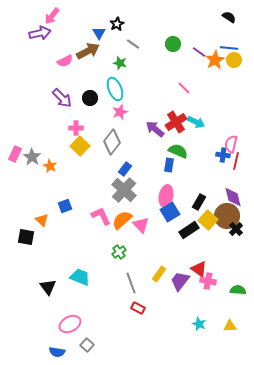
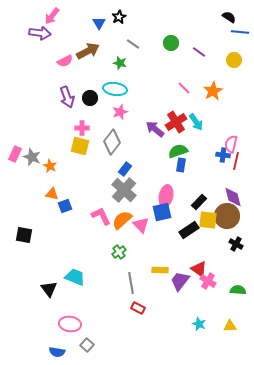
black star at (117, 24): moved 2 px right, 7 px up
purple arrow at (40, 33): rotated 20 degrees clockwise
blue triangle at (99, 33): moved 10 px up
green circle at (173, 44): moved 2 px left, 1 px up
blue line at (229, 48): moved 11 px right, 16 px up
orange star at (215, 60): moved 2 px left, 31 px down
cyan ellipse at (115, 89): rotated 60 degrees counterclockwise
purple arrow at (62, 98): moved 5 px right, 1 px up; rotated 25 degrees clockwise
cyan arrow at (196, 122): rotated 30 degrees clockwise
pink cross at (76, 128): moved 6 px right
yellow square at (80, 146): rotated 30 degrees counterclockwise
green semicircle at (178, 151): rotated 42 degrees counterclockwise
gray star at (32, 157): rotated 12 degrees counterclockwise
blue rectangle at (169, 165): moved 12 px right
black rectangle at (199, 202): rotated 14 degrees clockwise
blue square at (170, 212): moved 8 px left; rotated 18 degrees clockwise
orange triangle at (42, 220): moved 10 px right, 26 px up; rotated 32 degrees counterclockwise
yellow square at (208, 220): rotated 36 degrees counterclockwise
black cross at (236, 229): moved 15 px down; rotated 16 degrees counterclockwise
black square at (26, 237): moved 2 px left, 2 px up
yellow rectangle at (159, 274): moved 1 px right, 4 px up; rotated 56 degrees clockwise
cyan trapezoid at (80, 277): moved 5 px left
pink cross at (208, 281): rotated 21 degrees clockwise
gray line at (131, 283): rotated 10 degrees clockwise
black triangle at (48, 287): moved 1 px right, 2 px down
pink ellipse at (70, 324): rotated 35 degrees clockwise
